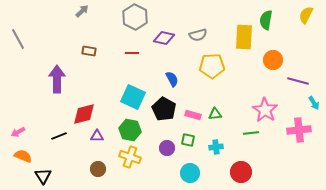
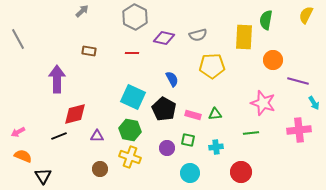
pink star: moved 2 px left, 7 px up; rotated 15 degrees counterclockwise
red diamond: moved 9 px left
brown circle: moved 2 px right
